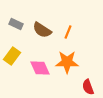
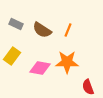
orange line: moved 2 px up
pink diamond: rotated 55 degrees counterclockwise
